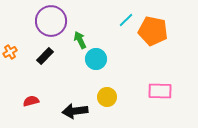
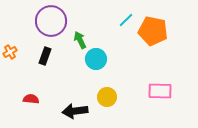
black rectangle: rotated 24 degrees counterclockwise
red semicircle: moved 2 px up; rotated 21 degrees clockwise
